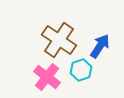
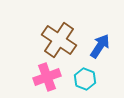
cyan hexagon: moved 4 px right, 9 px down; rotated 20 degrees counterclockwise
pink cross: rotated 32 degrees clockwise
